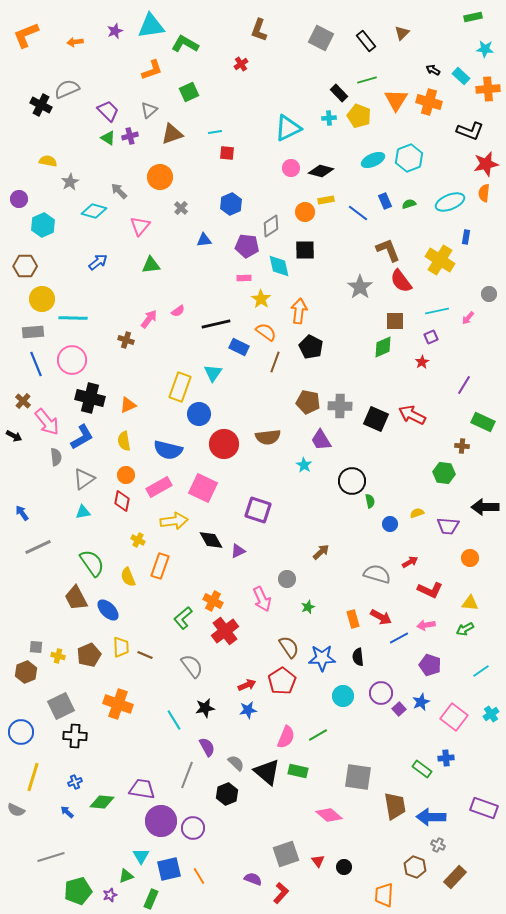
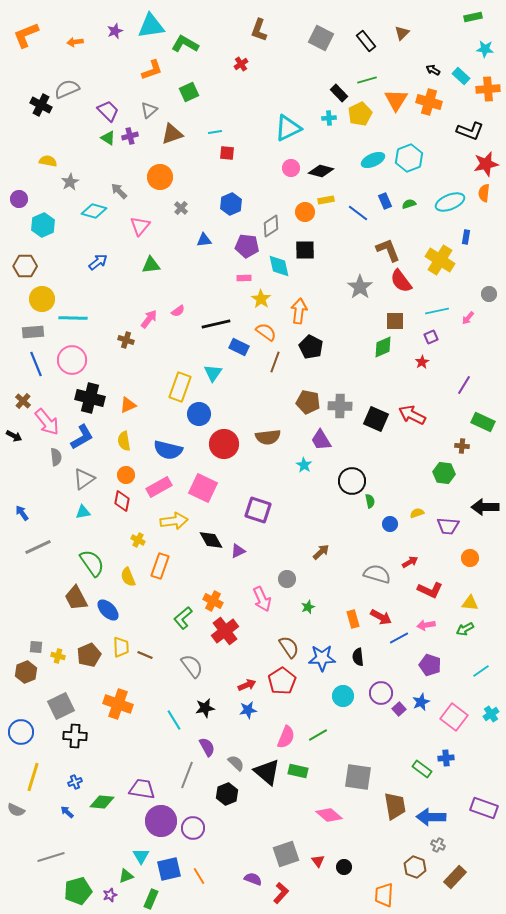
yellow pentagon at (359, 116): moved 1 px right, 2 px up; rotated 25 degrees clockwise
